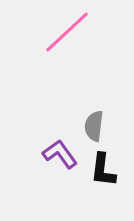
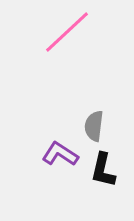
purple L-shape: rotated 21 degrees counterclockwise
black L-shape: rotated 6 degrees clockwise
